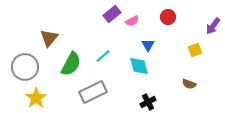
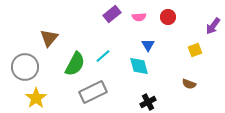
pink semicircle: moved 7 px right, 4 px up; rotated 24 degrees clockwise
green semicircle: moved 4 px right
